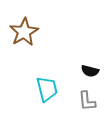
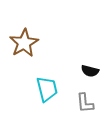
brown star: moved 11 px down
gray L-shape: moved 2 px left, 2 px down
